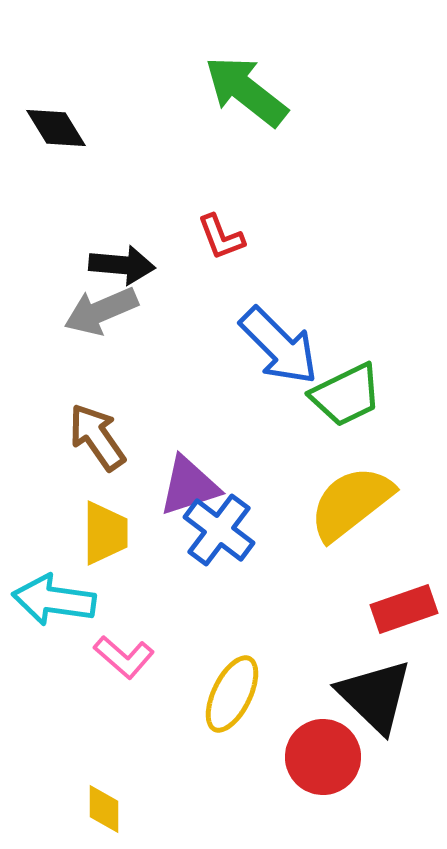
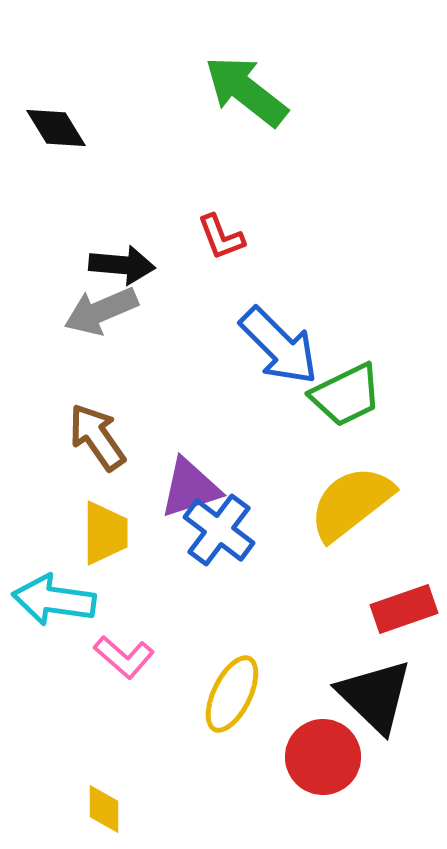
purple triangle: moved 1 px right, 2 px down
